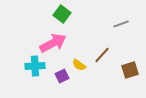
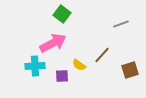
purple square: rotated 24 degrees clockwise
